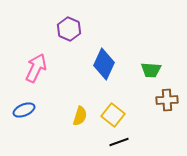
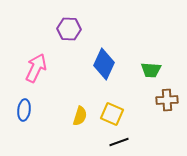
purple hexagon: rotated 20 degrees counterclockwise
blue ellipse: rotated 60 degrees counterclockwise
yellow square: moved 1 px left, 1 px up; rotated 15 degrees counterclockwise
